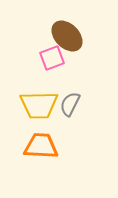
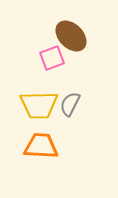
brown ellipse: moved 4 px right
